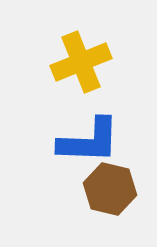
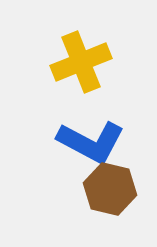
blue L-shape: moved 2 px right, 1 px down; rotated 26 degrees clockwise
